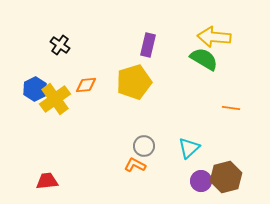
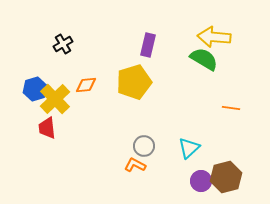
black cross: moved 3 px right, 1 px up; rotated 24 degrees clockwise
blue hexagon: rotated 10 degrees clockwise
yellow cross: rotated 8 degrees counterclockwise
red trapezoid: moved 53 px up; rotated 90 degrees counterclockwise
